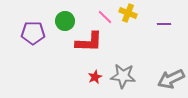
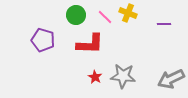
green circle: moved 11 px right, 6 px up
purple pentagon: moved 10 px right, 7 px down; rotated 15 degrees clockwise
red L-shape: moved 1 px right, 2 px down
red star: rotated 16 degrees counterclockwise
